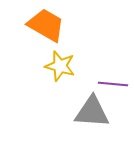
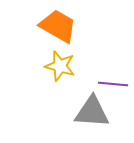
orange trapezoid: moved 12 px right, 1 px down
